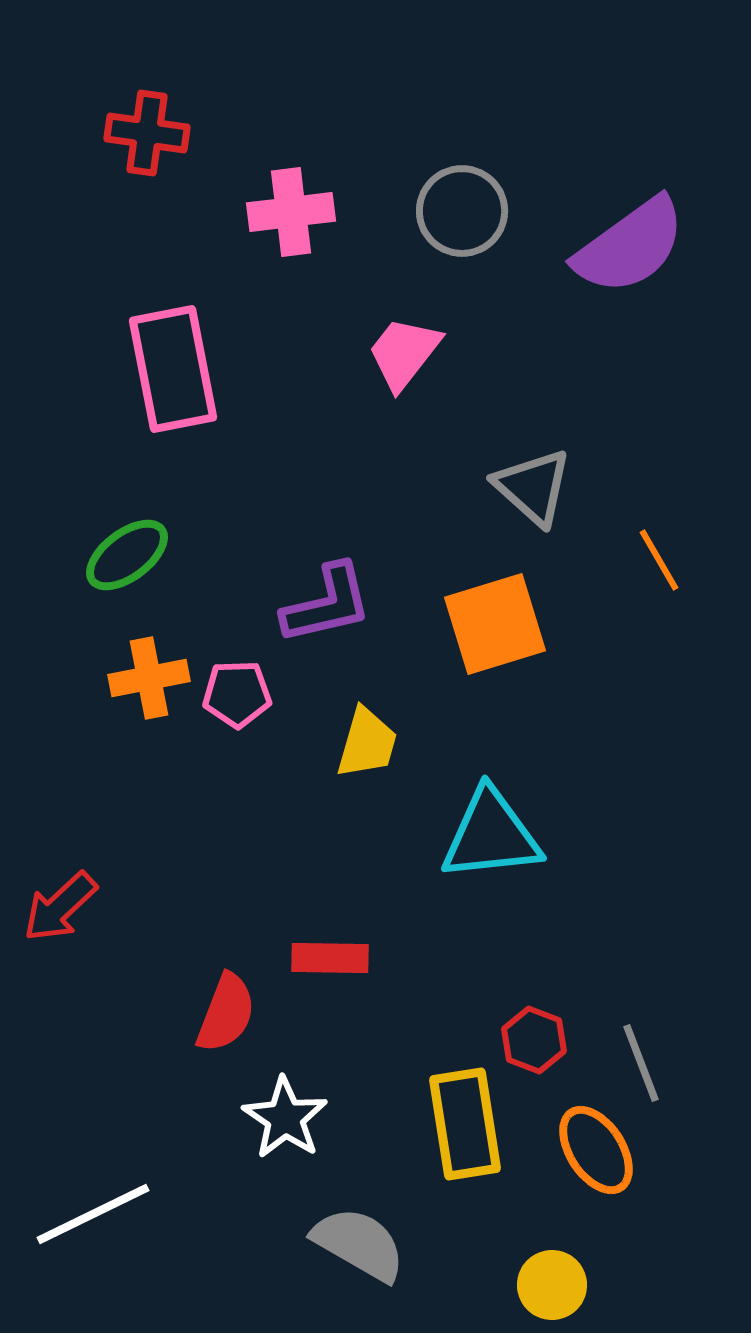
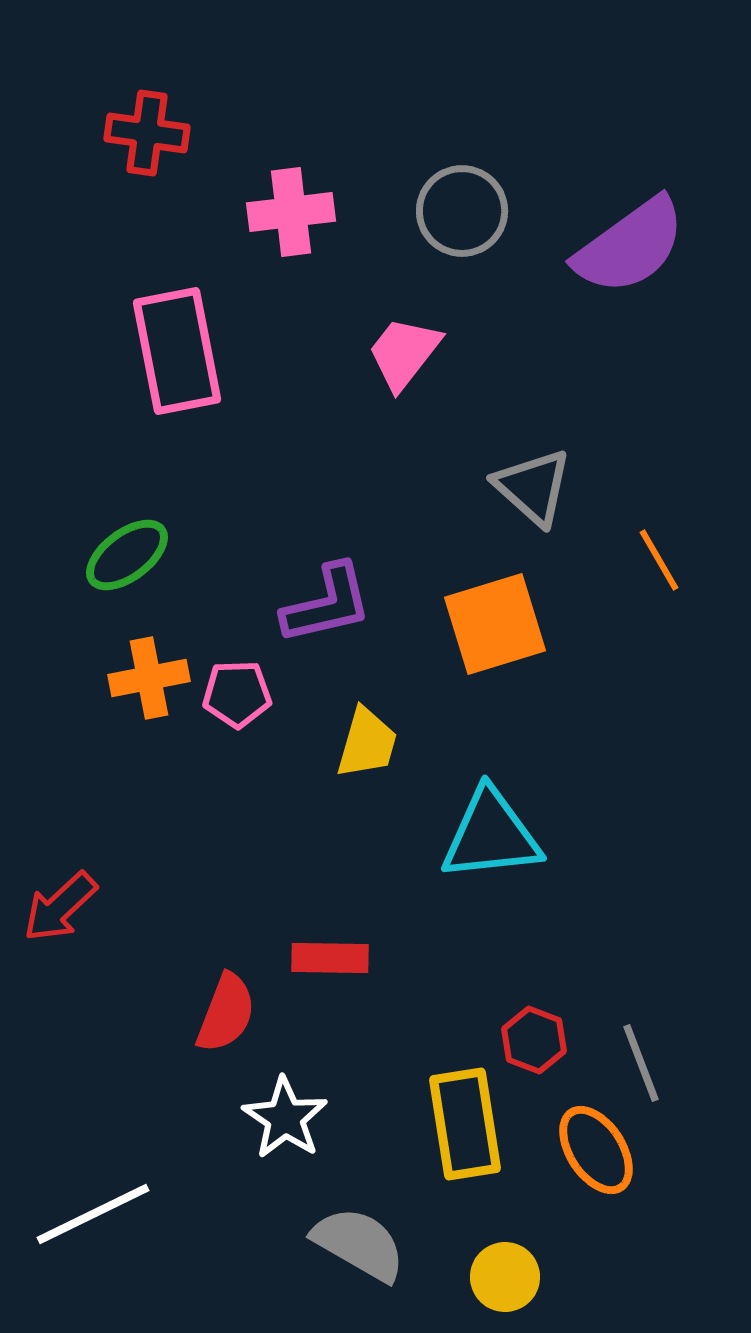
pink rectangle: moved 4 px right, 18 px up
yellow circle: moved 47 px left, 8 px up
